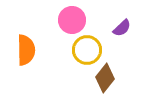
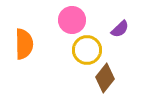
purple semicircle: moved 2 px left, 1 px down
orange semicircle: moved 2 px left, 6 px up
